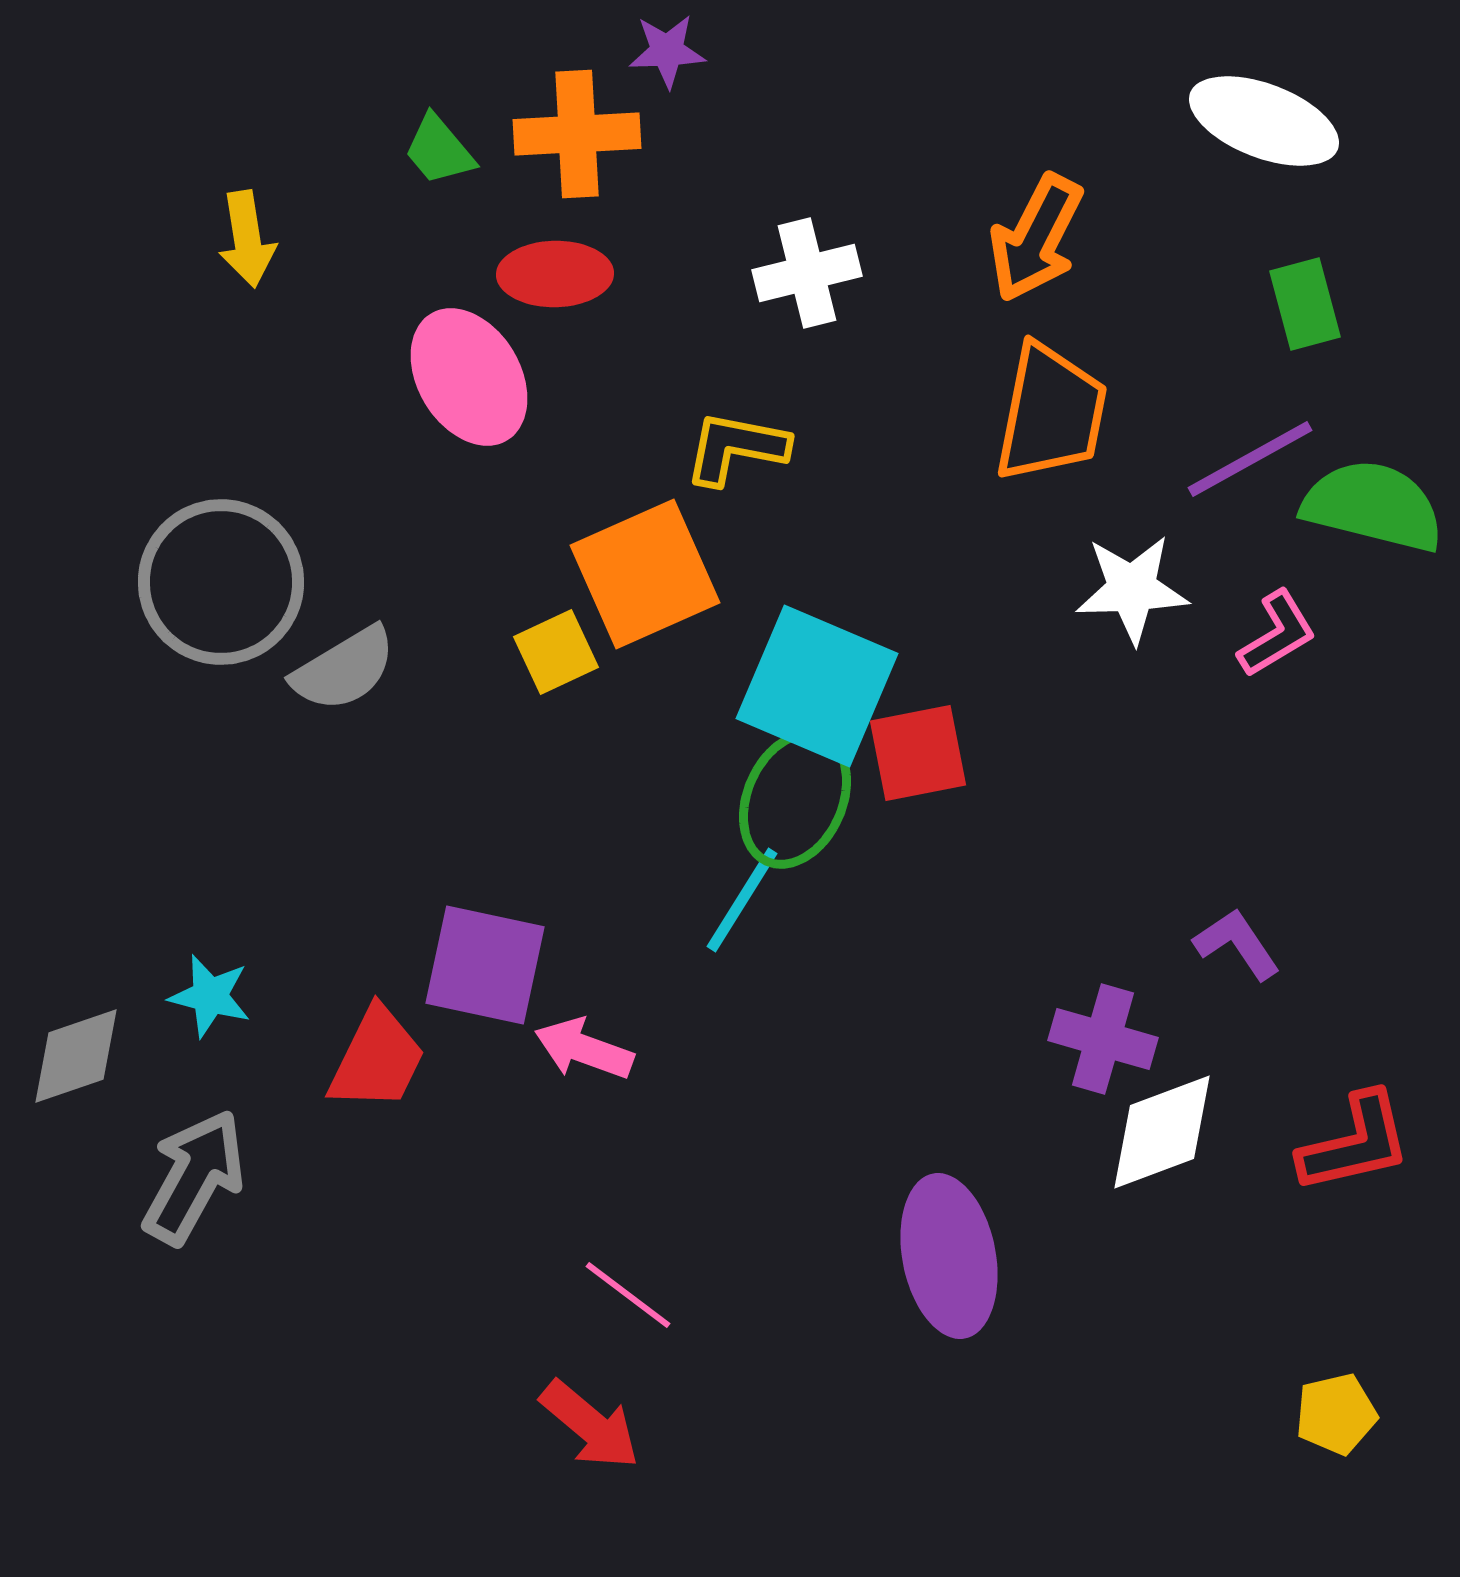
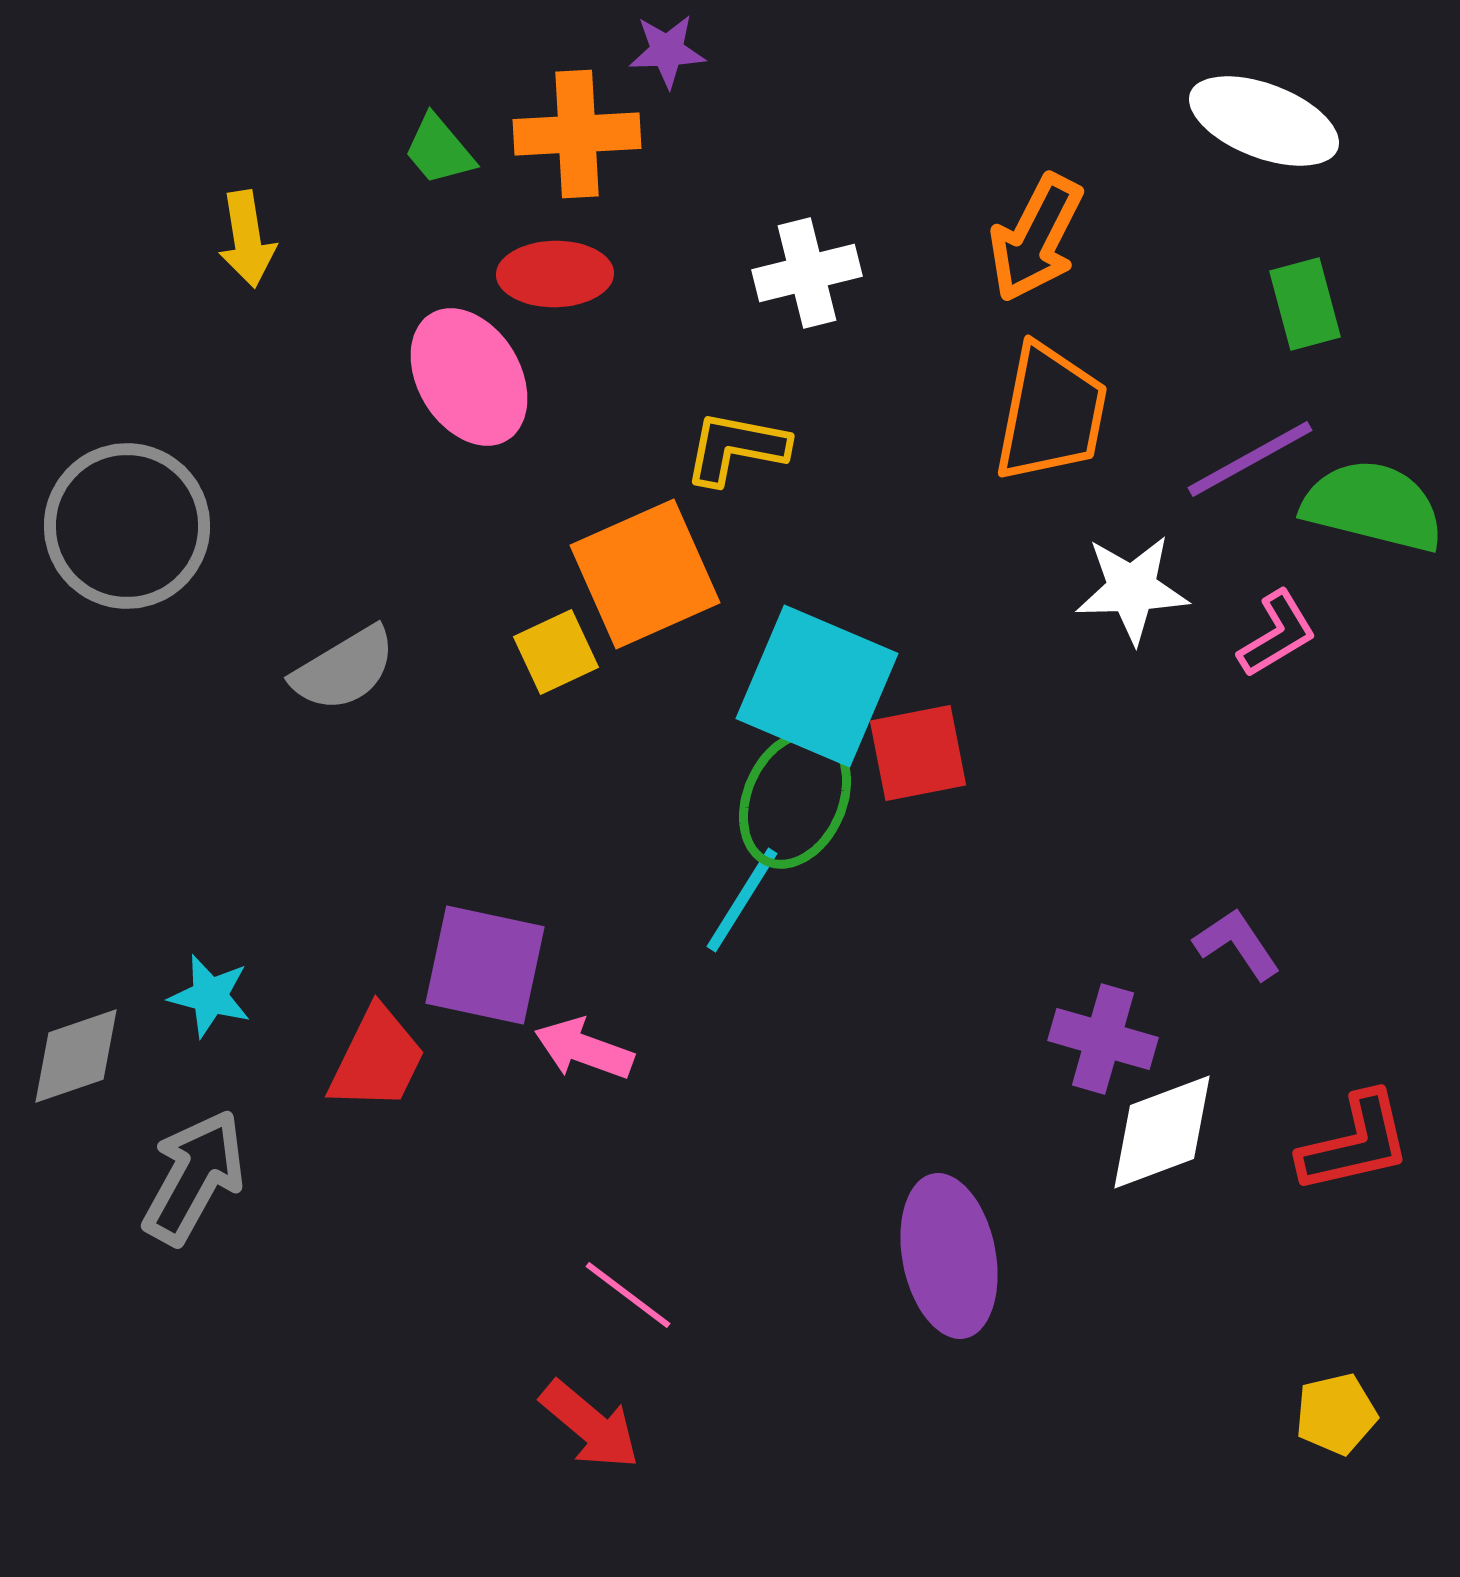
gray circle: moved 94 px left, 56 px up
